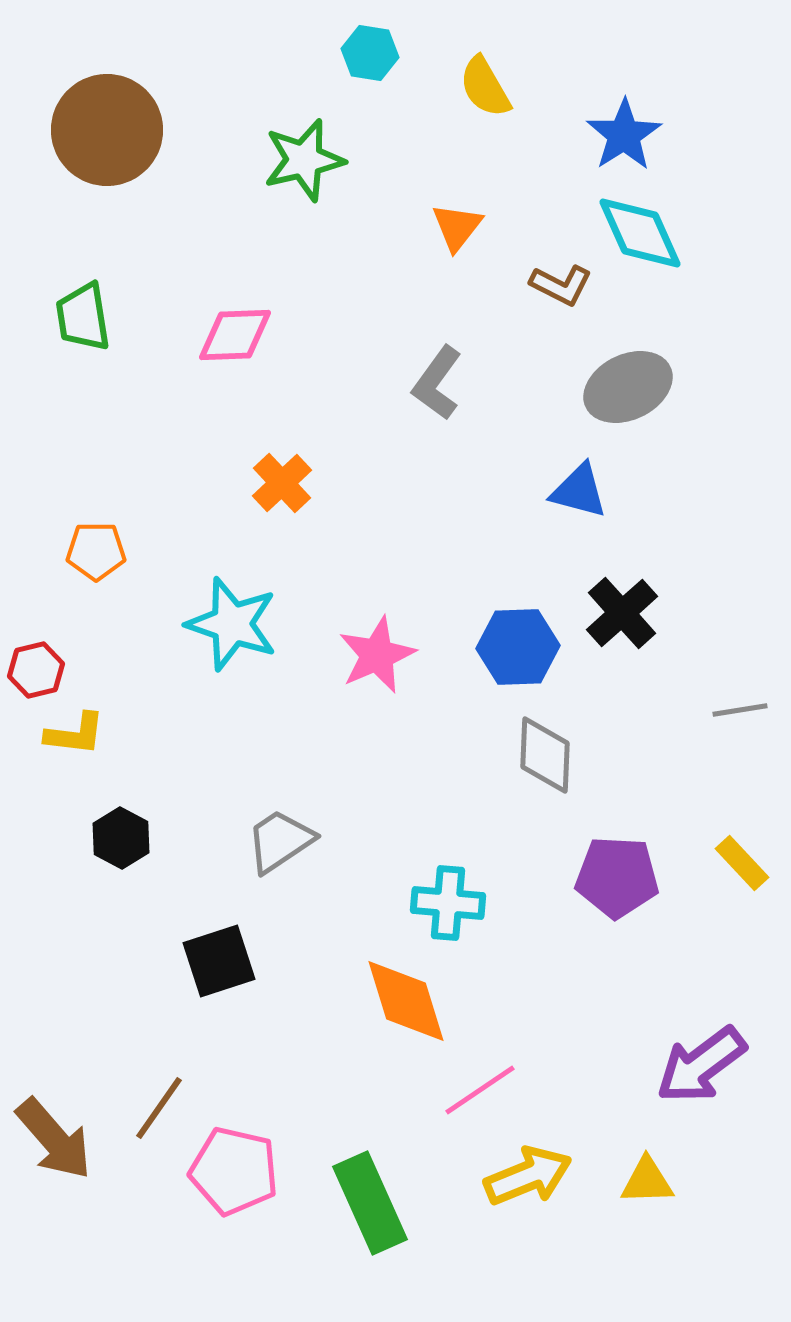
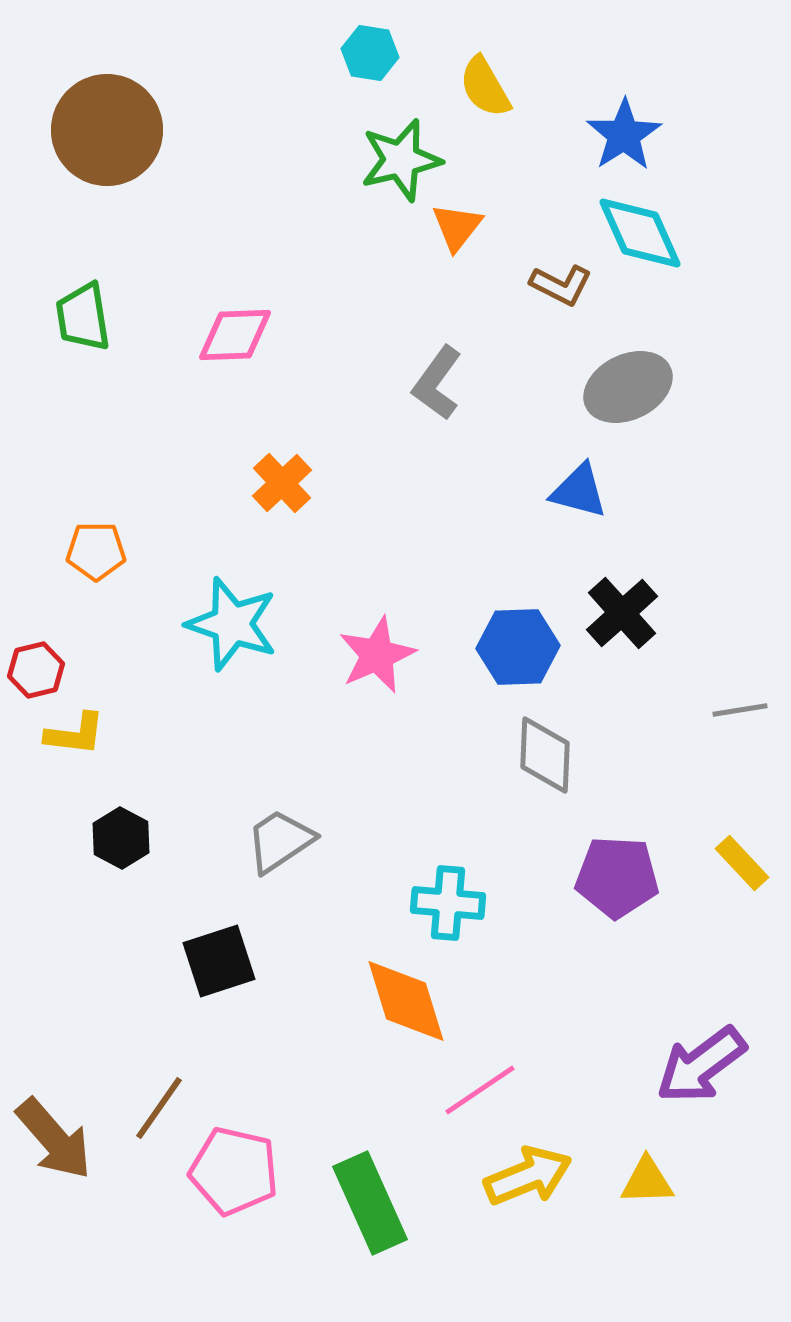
green star: moved 97 px right
